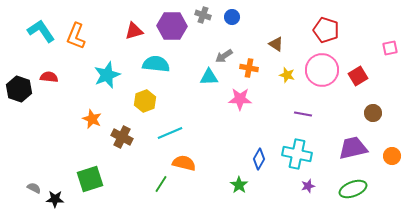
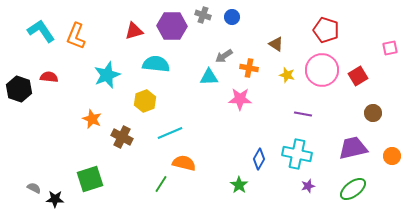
green ellipse: rotated 16 degrees counterclockwise
